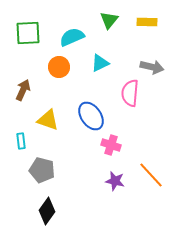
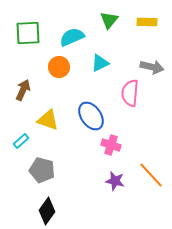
cyan rectangle: rotated 56 degrees clockwise
